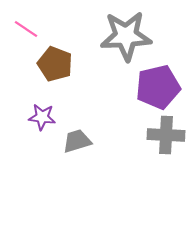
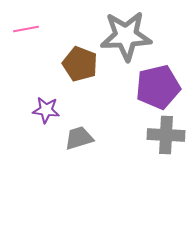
pink line: rotated 45 degrees counterclockwise
brown pentagon: moved 25 px right
purple star: moved 4 px right, 7 px up
gray trapezoid: moved 2 px right, 3 px up
